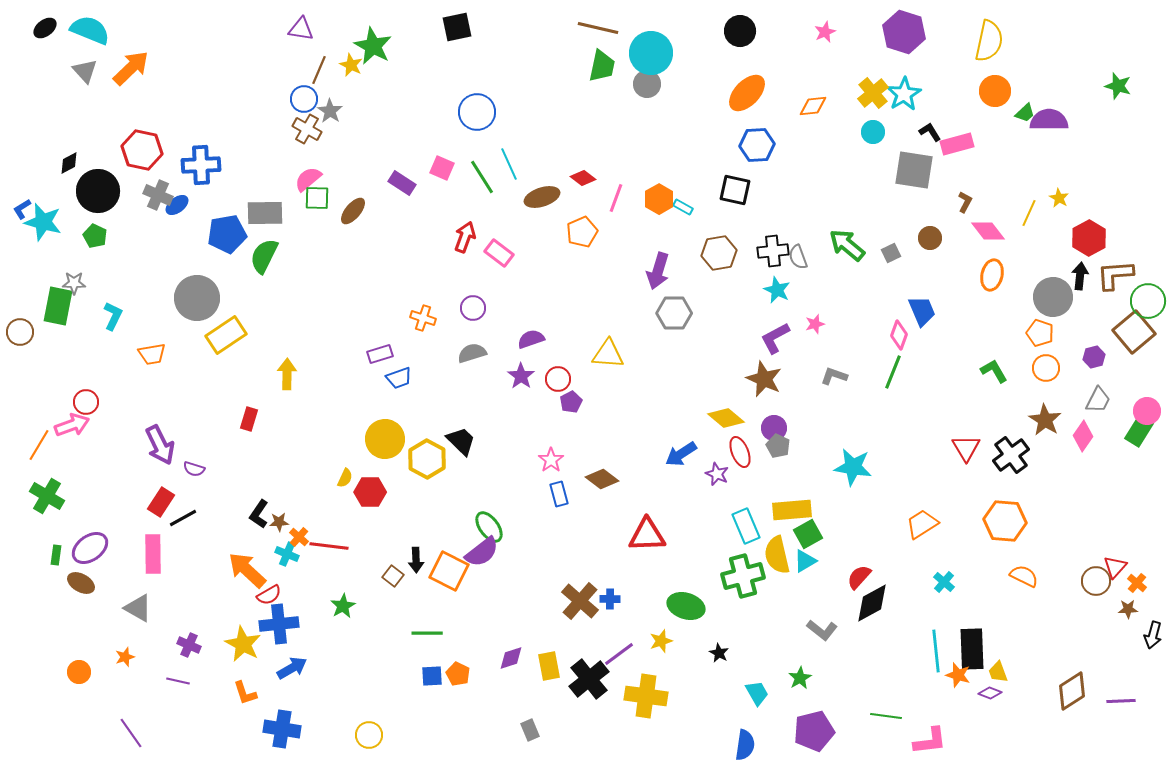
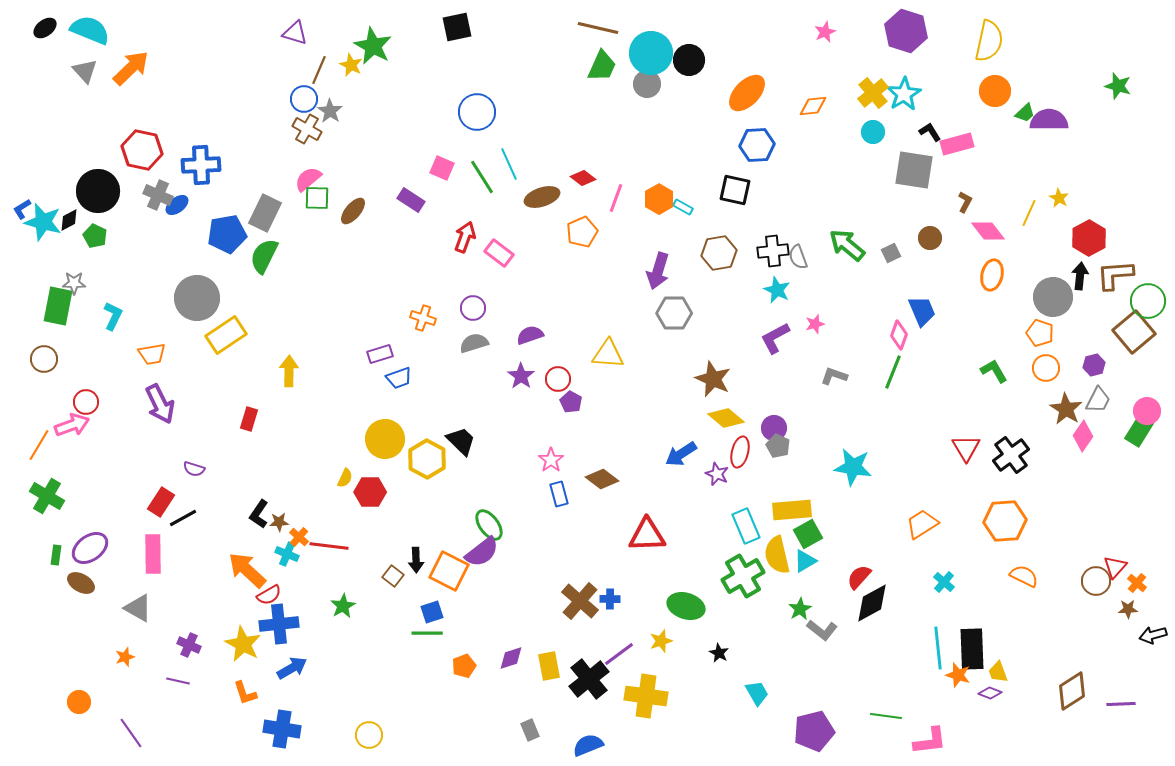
purple triangle at (301, 29): moved 6 px left, 4 px down; rotated 8 degrees clockwise
black circle at (740, 31): moved 51 px left, 29 px down
purple hexagon at (904, 32): moved 2 px right, 1 px up
green trapezoid at (602, 66): rotated 12 degrees clockwise
black diamond at (69, 163): moved 57 px down
purple rectangle at (402, 183): moved 9 px right, 17 px down
gray rectangle at (265, 213): rotated 63 degrees counterclockwise
brown circle at (20, 332): moved 24 px right, 27 px down
purple semicircle at (531, 339): moved 1 px left, 4 px up
gray semicircle at (472, 353): moved 2 px right, 10 px up
purple hexagon at (1094, 357): moved 8 px down
yellow arrow at (287, 374): moved 2 px right, 3 px up
brown star at (764, 379): moved 51 px left
purple pentagon at (571, 402): rotated 15 degrees counterclockwise
brown star at (1045, 420): moved 21 px right, 11 px up
purple arrow at (160, 445): moved 41 px up
red ellipse at (740, 452): rotated 36 degrees clockwise
orange hexagon at (1005, 521): rotated 9 degrees counterclockwise
green ellipse at (489, 527): moved 2 px up
green cross at (743, 576): rotated 15 degrees counterclockwise
black arrow at (1153, 635): rotated 60 degrees clockwise
cyan line at (936, 651): moved 2 px right, 3 px up
orange circle at (79, 672): moved 30 px down
orange pentagon at (458, 674): moved 6 px right, 8 px up; rotated 25 degrees clockwise
blue square at (432, 676): moved 64 px up; rotated 15 degrees counterclockwise
green star at (800, 678): moved 69 px up
purple line at (1121, 701): moved 3 px down
blue semicircle at (745, 745): moved 157 px left; rotated 120 degrees counterclockwise
